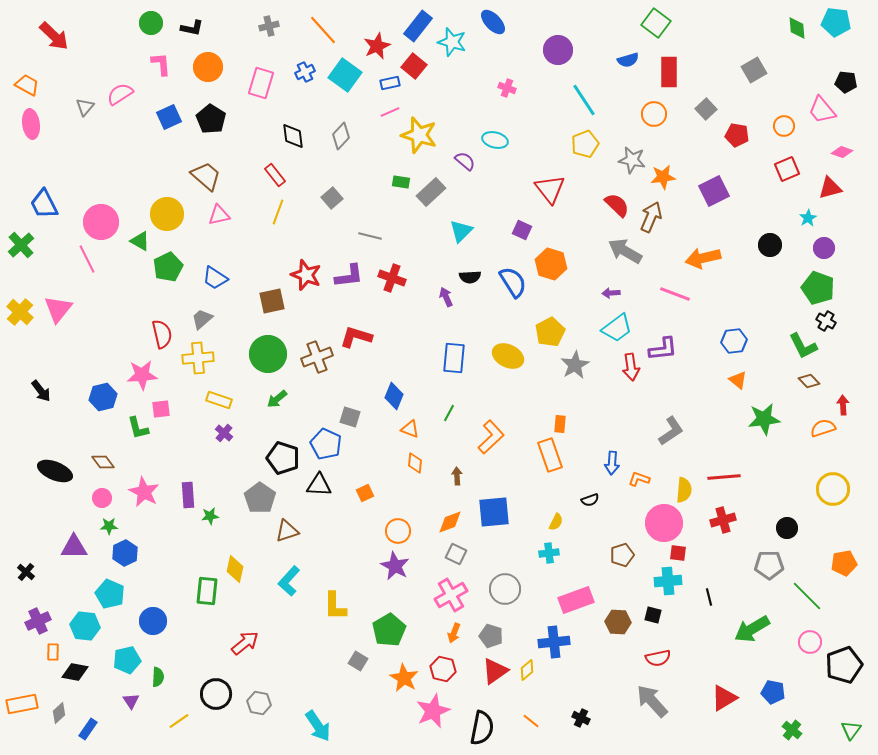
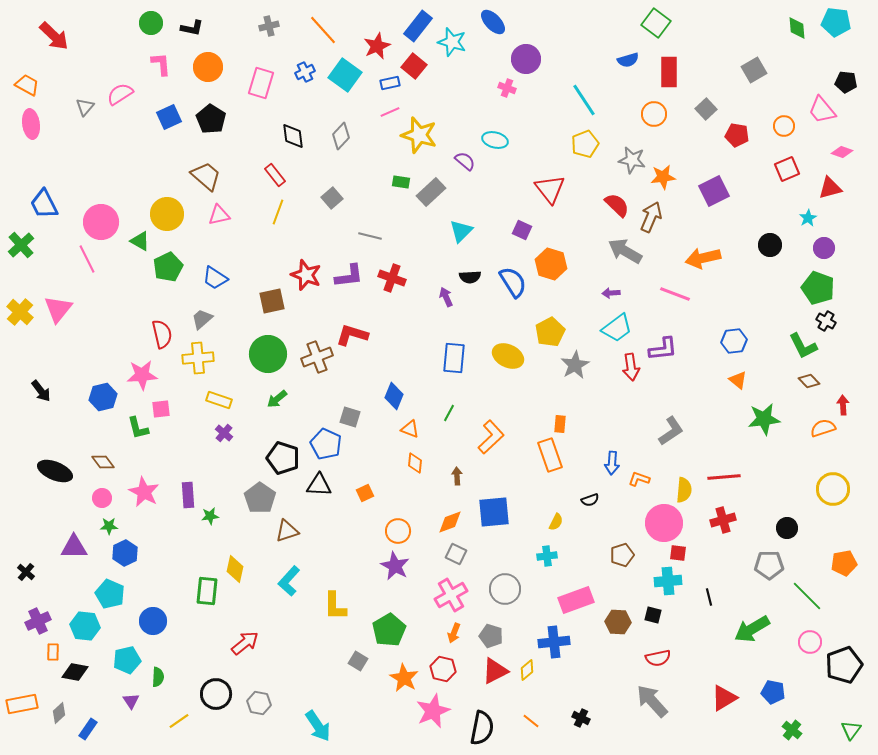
purple circle at (558, 50): moved 32 px left, 9 px down
red L-shape at (356, 337): moved 4 px left, 2 px up
cyan cross at (549, 553): moved 2 px left, 3 px down
red triangle at (495, 671): rotated 8 degrees clockwise
